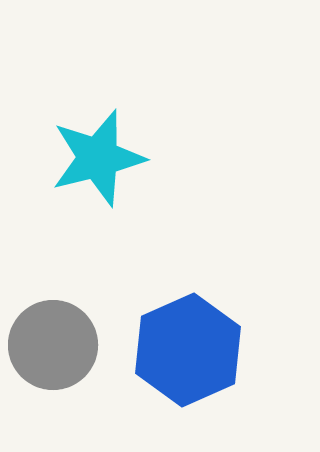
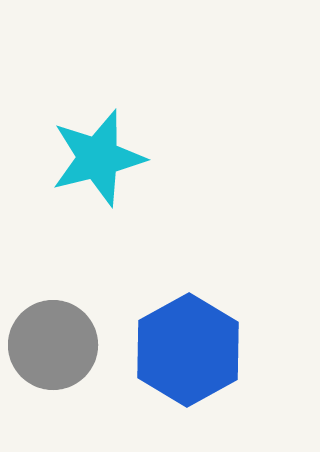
blue hexagon: rotated 5 degrees counterclockwise
